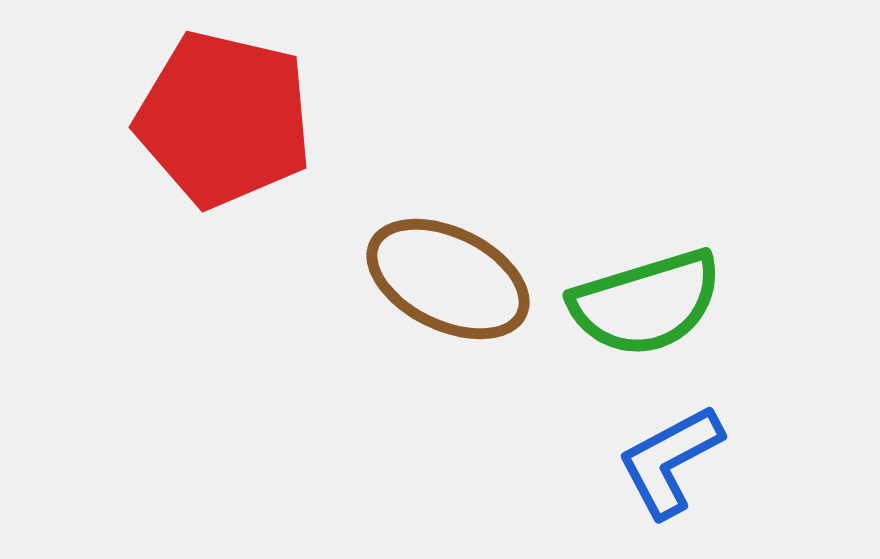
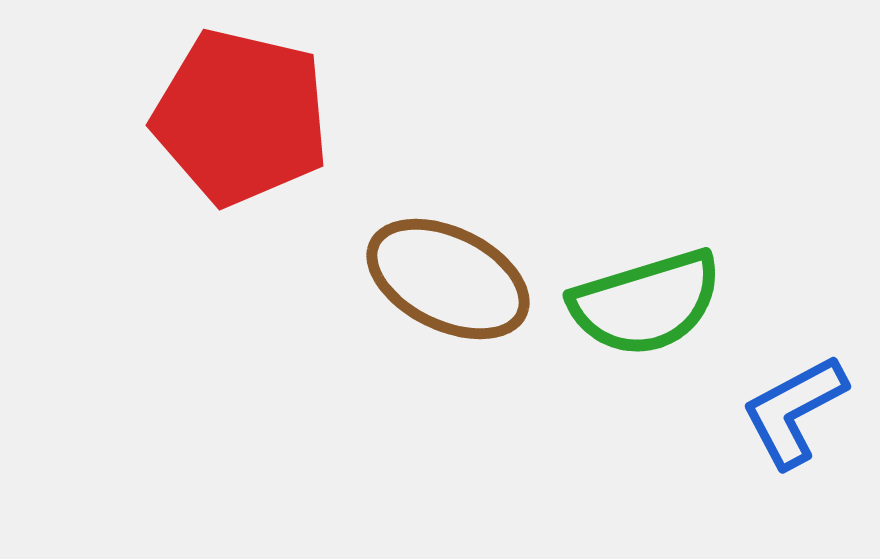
red pentagon: moved 17 px right, 2 px up
blue L-shape: moved 124 px right, 50 px up
